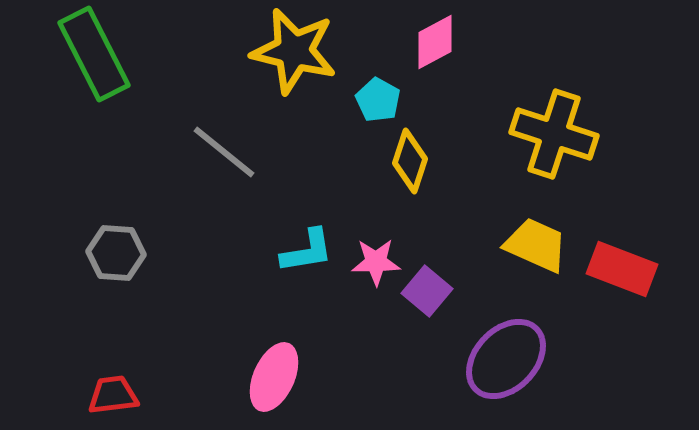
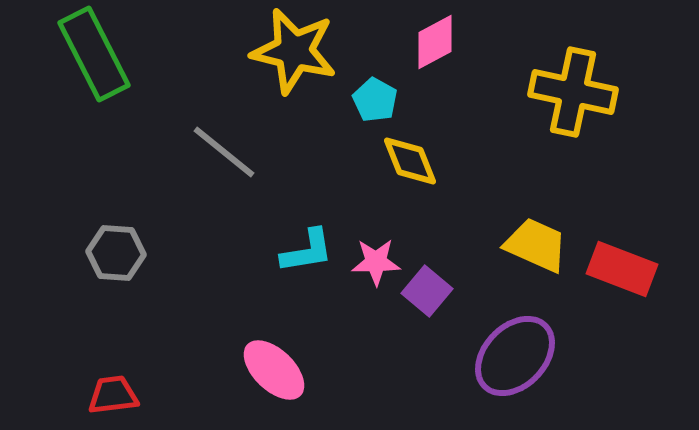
cyan pentagon: moved 3 px left
yellow cross: moved 19 px right, 42 px up; rotated 6 degrees counterclockwise
yellow diamond: rotated 40 degrees counterclockwise
purple ellipse: moved 9 px right, 3 px up
pink ellipse: moved 7 px up; rotated 70 degrees counterclockwise
